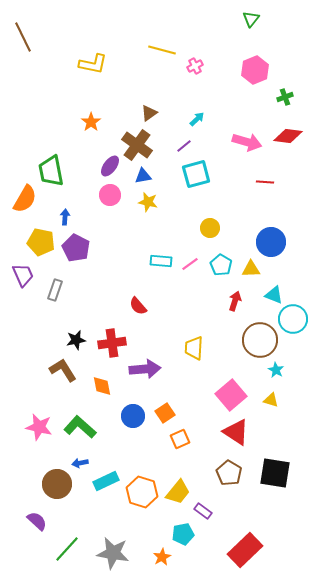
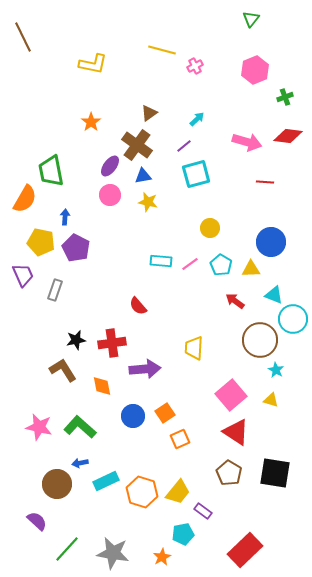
red arrow at (235, 301): rotated 72 degrees counterclockwise
